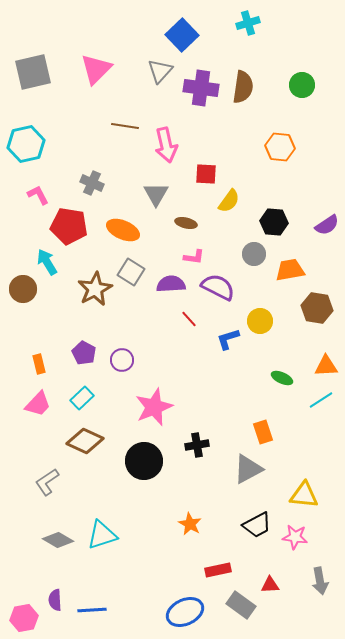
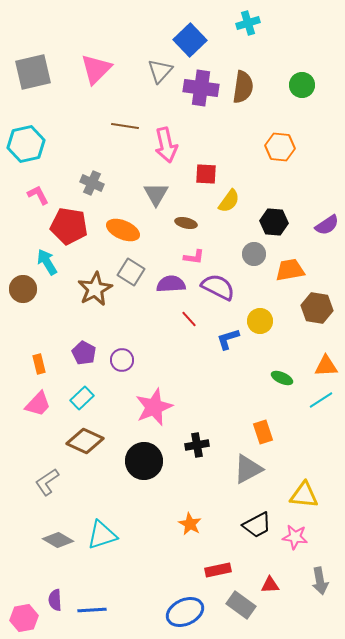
blue square at (182, 35): moved 8 px right, 5 px down
